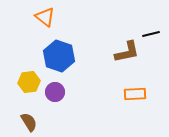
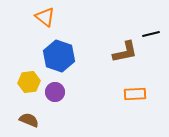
brown L-shape: moved 2 px left
brown semicircle: moved 2 px up; rotated 36 degrees counterclockwise
